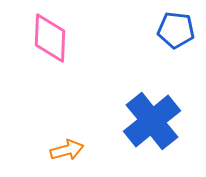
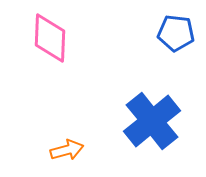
blue pentagon: moved 3 px down
